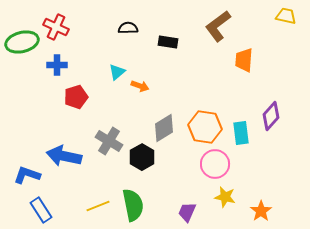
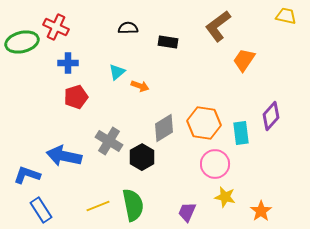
orange trapezoid: rotated 30 degrees clockwise
blue cross: moved 11 px right, 2 px up
orange hexagon: moved 1 px left, 4 px up
